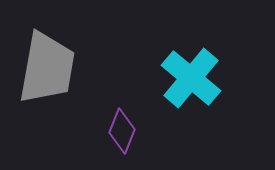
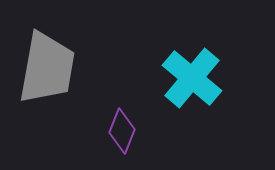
cyan cross: moved 1 px right
